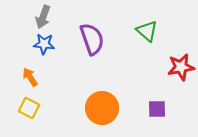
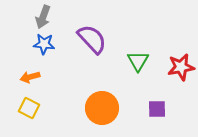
green triangle: moved 9 px left, 30 px down; rotated 20 degrees clockwise
purple semicircle: rotated 24 degrees counterclockwise
orange arrow: rotated 72 degrees counterclockwise
